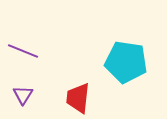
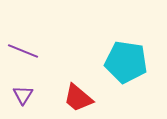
red trapezoid: rotated 56 degrees counterclockwise
